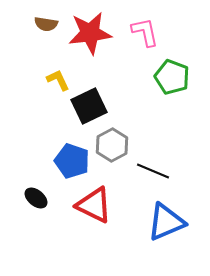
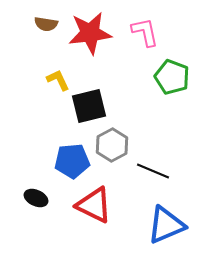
black square: rotated 12 degrees clockwise
blue pentagon: rotated 24 degrees counterclockwise
black ellipse: rotated 15 degrees counterclockwise
blue triangle: moved 3 px down
